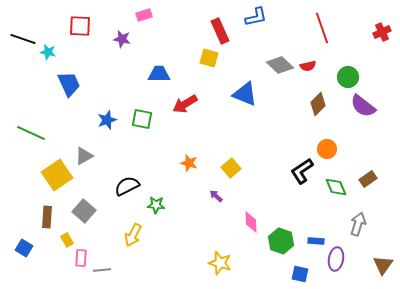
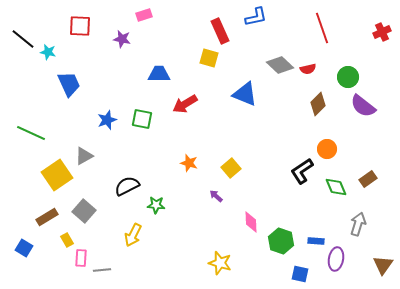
black line at (23, 39): rotated 20 degrees clockwise
red semicircle at (308, 66): moved 3 px down
brown rectangle at (47, 217): rotated 55 degrees clockwise
